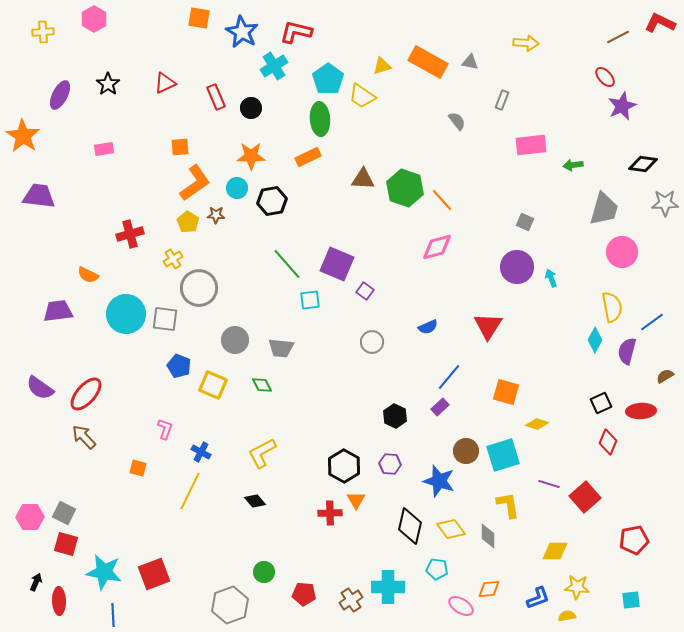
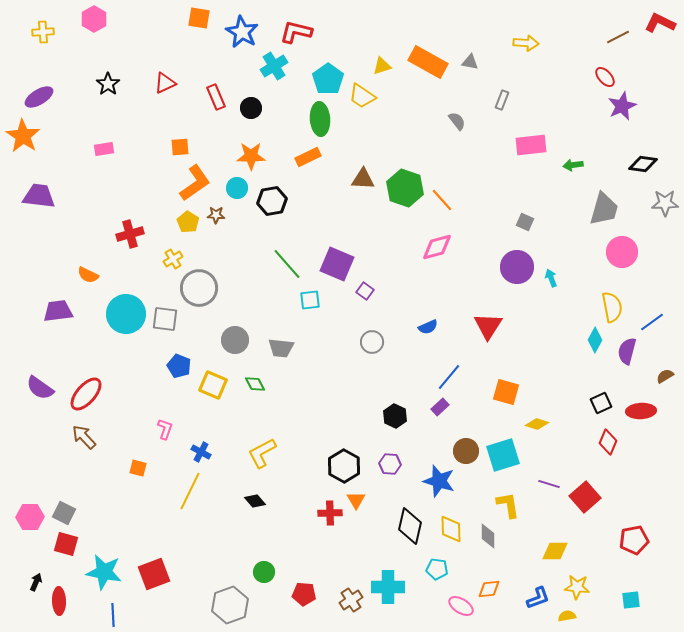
purple ellipse at (60, 95): moved 21 px left, 2 px down; rotated 32 degrees clockwise
green diamond at (262, 385): moved 7 px left, 1 px up
yellow diamond at (451, 529): rotated 36 degrees clockwise
